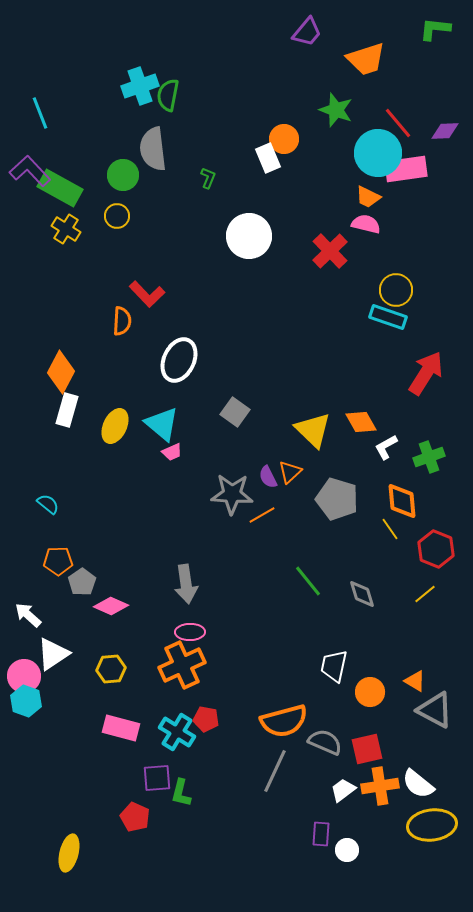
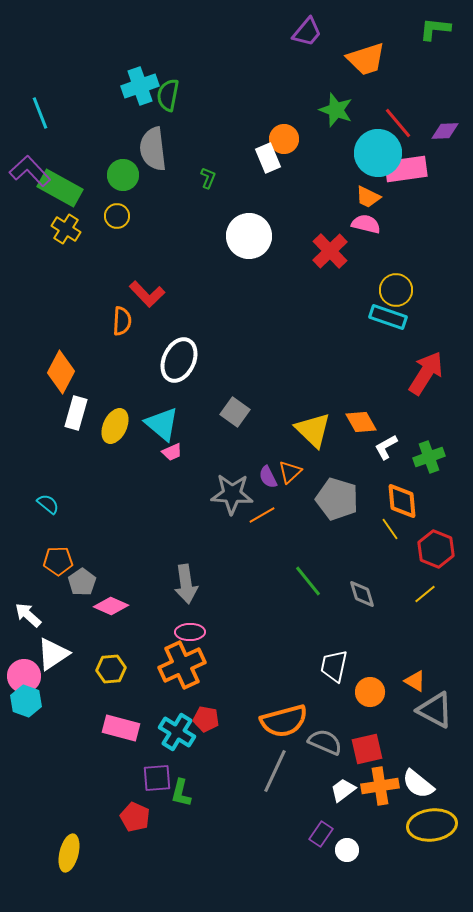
white rectangle at (67, 410): moved 9 px right, 3 px down
purple rectangle at (321, 834): rotated 30 degrees clockwise
